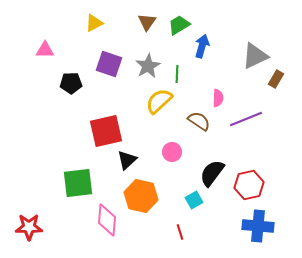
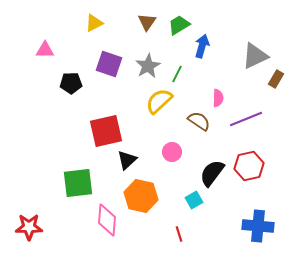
green line: rotated 24 degrees clockwise
red hexagon: moved 19 px up
red line: moved 1 px left, 2 px down
